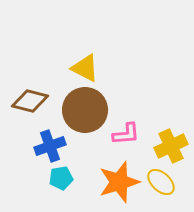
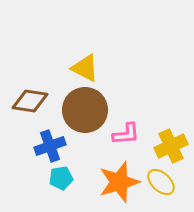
brown diamond: rotated 6 degrees counterclockwise
